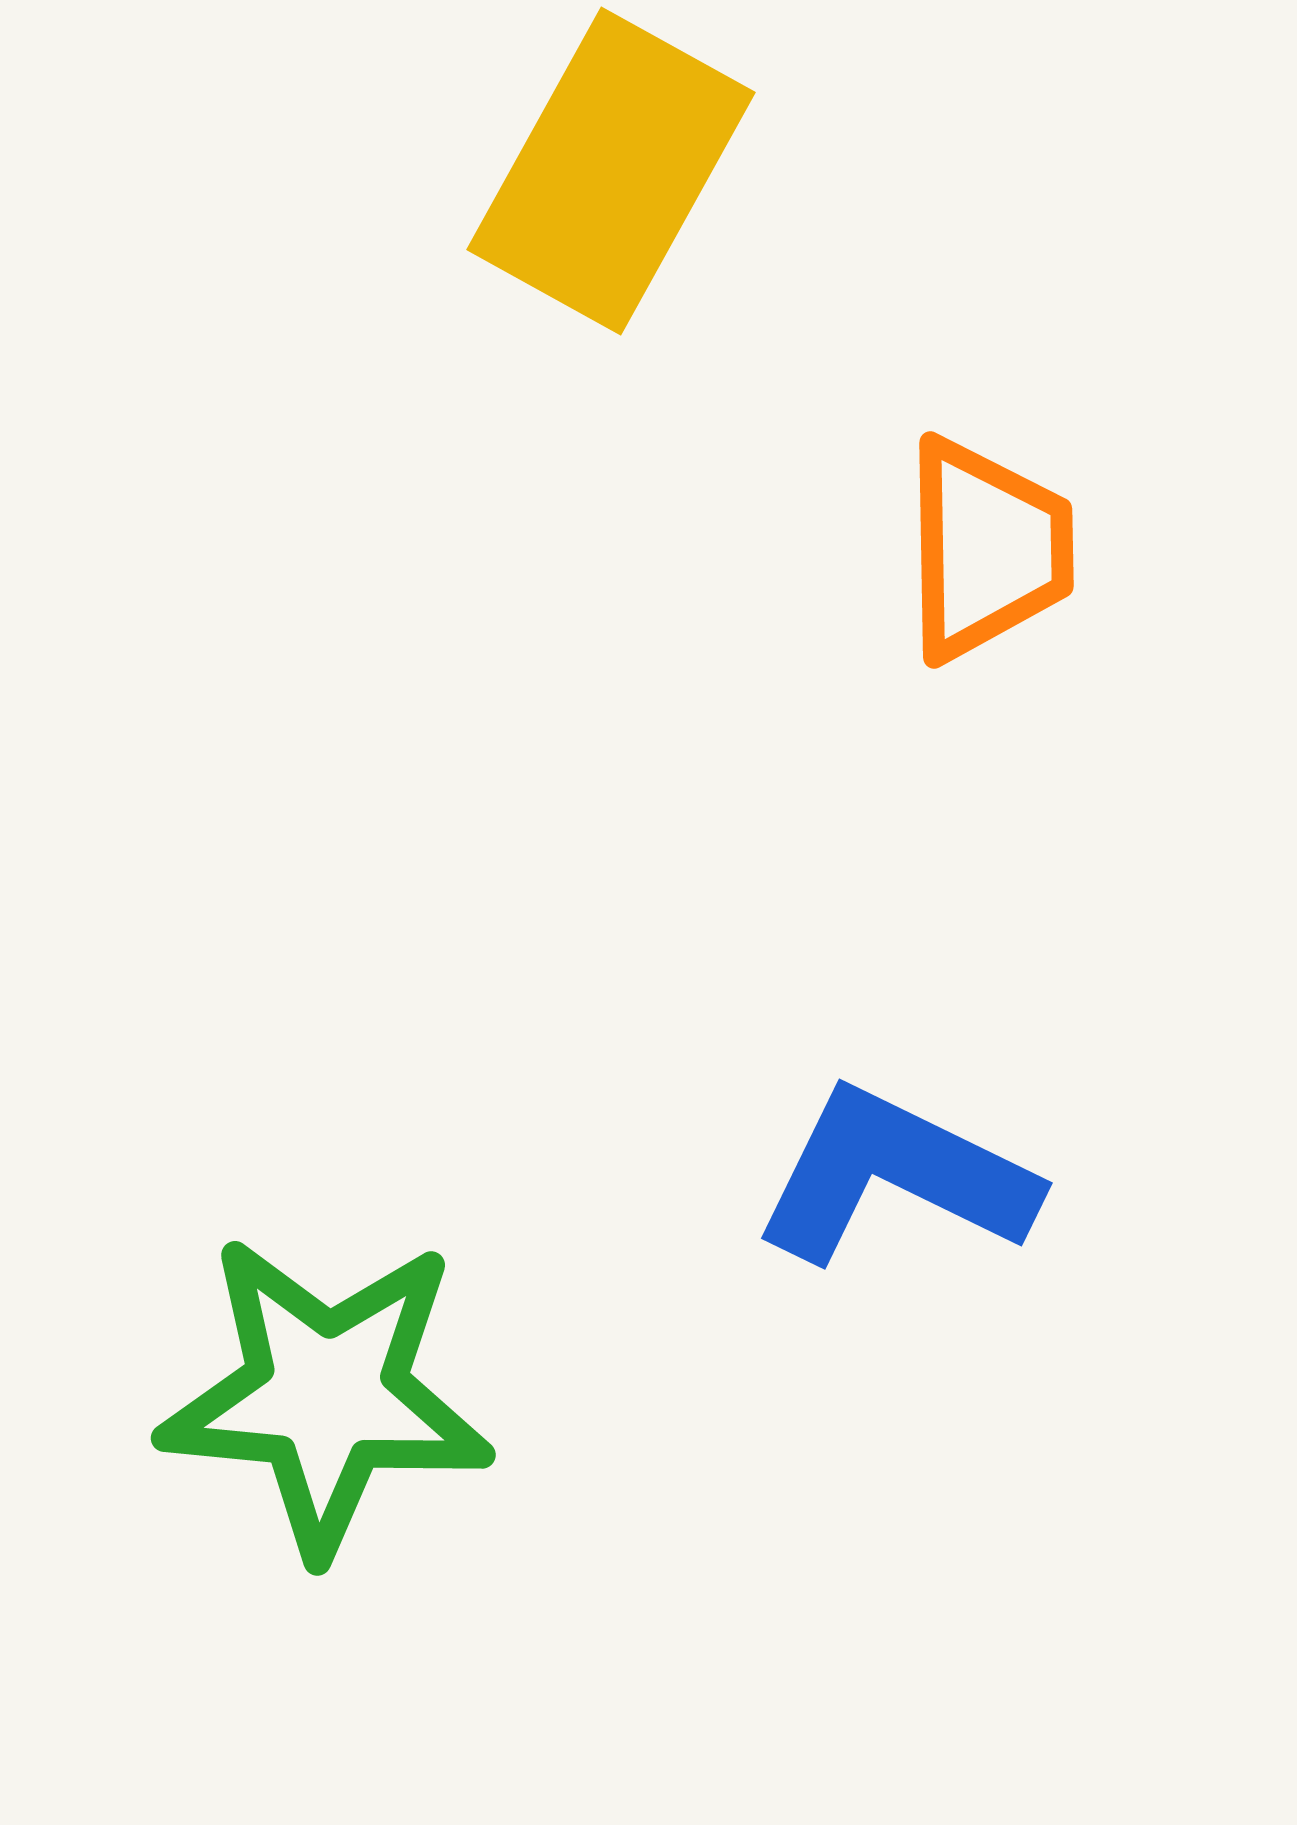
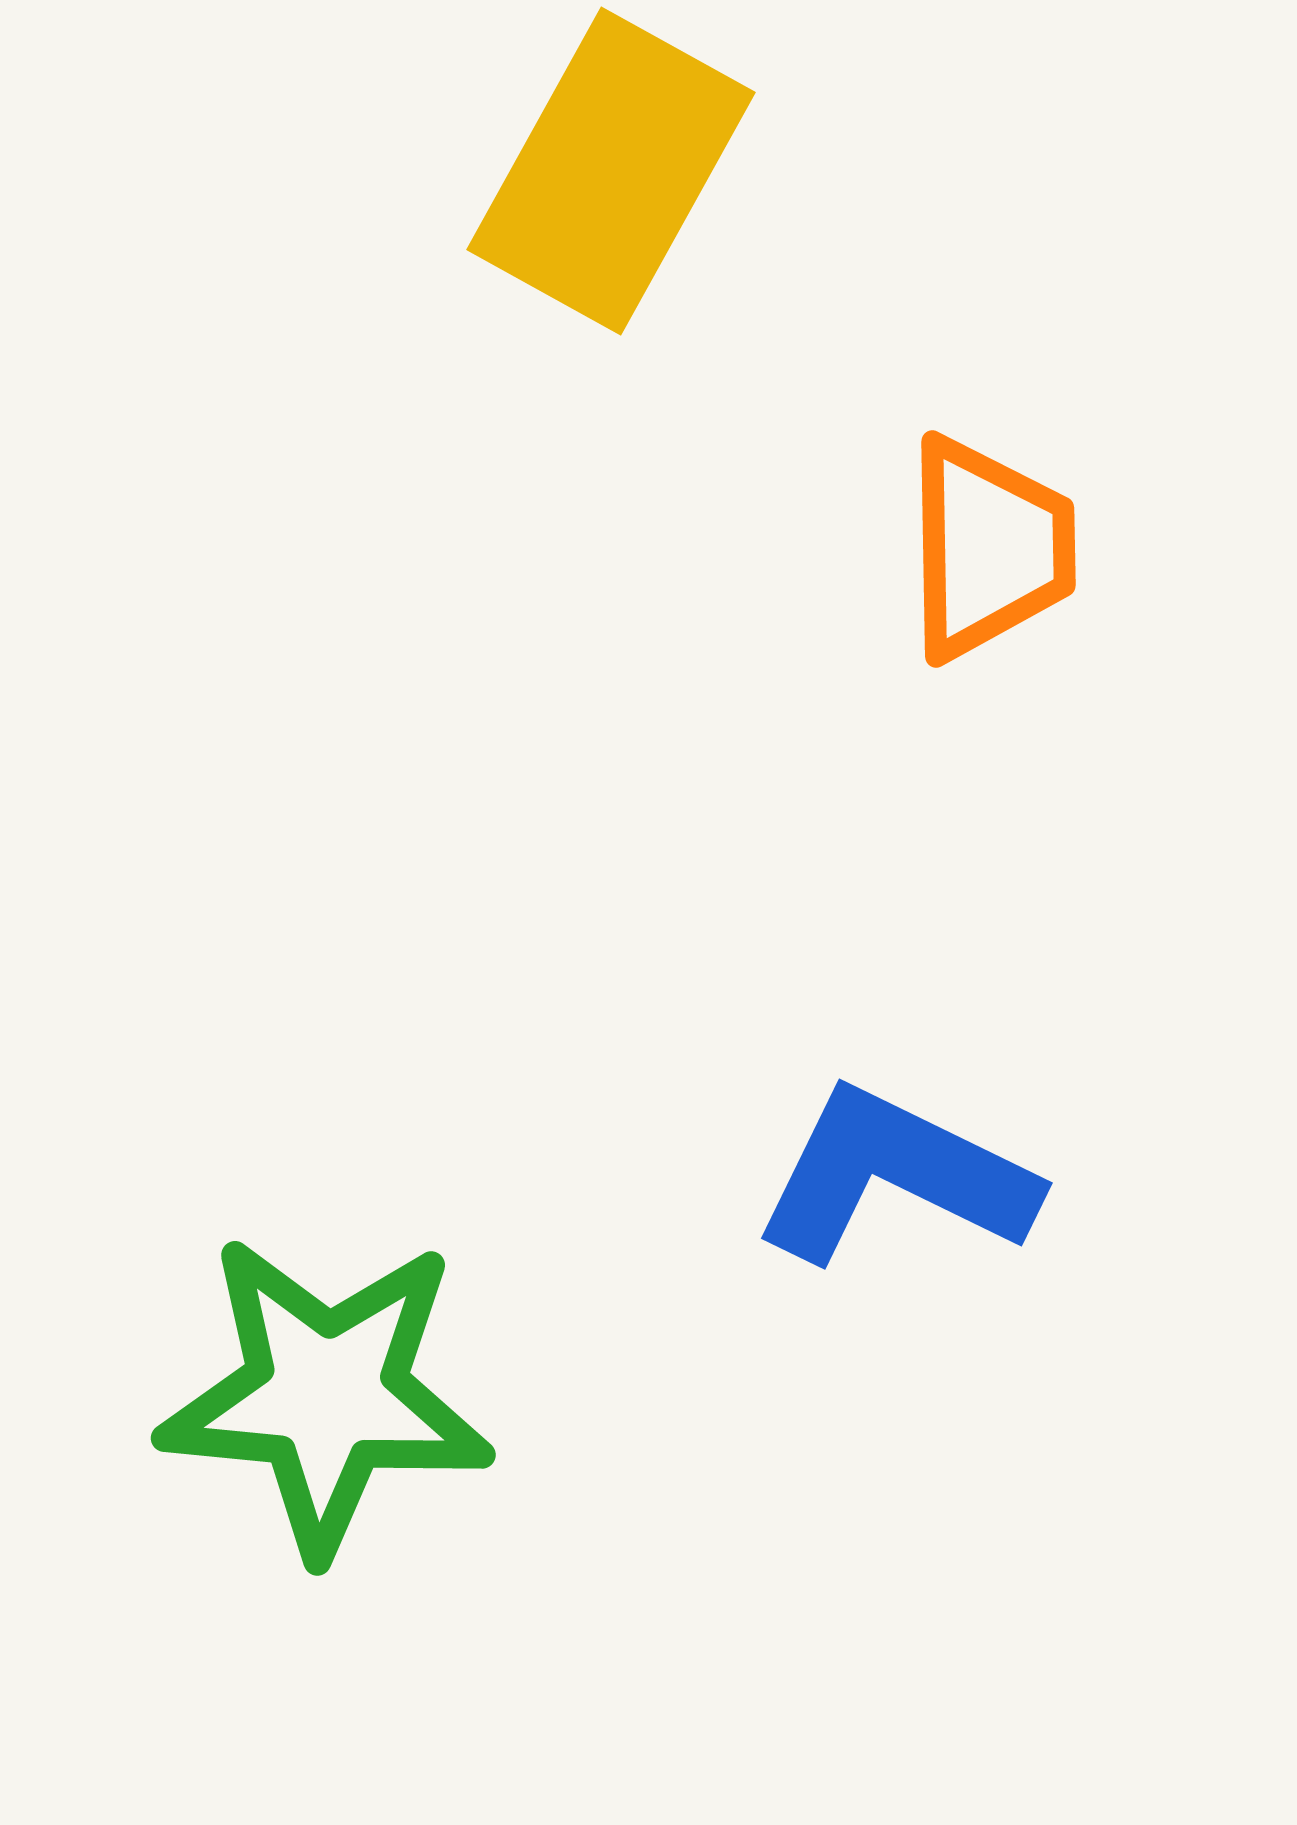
orange trapezoid: moved 2 px right, 1 px up
